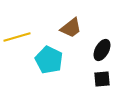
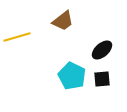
brown trapezoid: moved 8 px left, 7 px up
black ellipse: rotated 20 degrees clockwise
cyan pentagon: moved 23 px right, 16 px down
